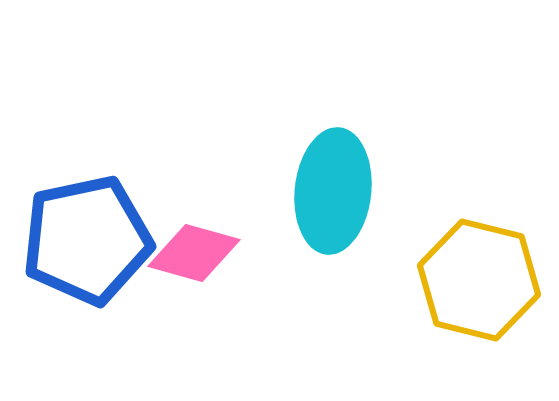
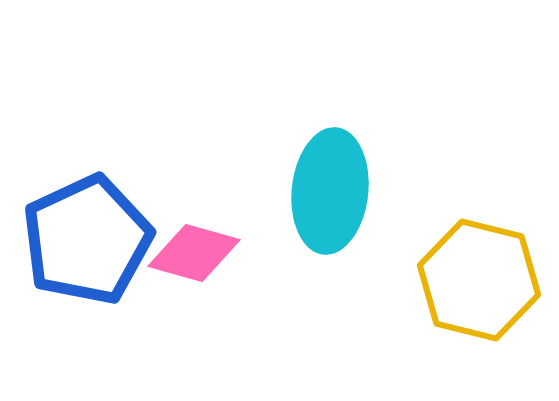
cyan ellipse: moved 3 px left
blue pentagon: rotated 13 degrees counterclockwise
